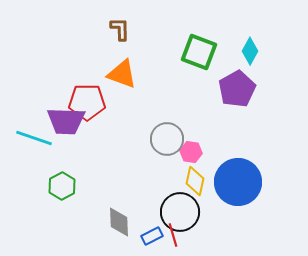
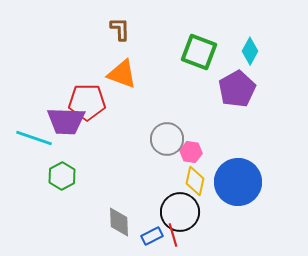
green hexagon: moved 10 px up
